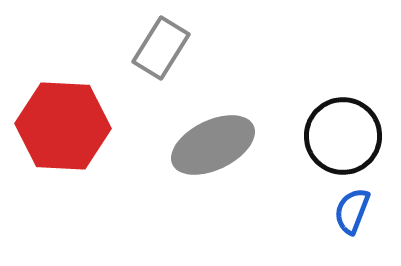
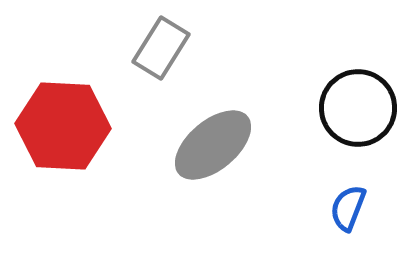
black circle: moved 15 px right, 28 px up
gray ellipse: rotated 14 degrees counterclockwise
blue semicircle: moved 4 px left, 3 px up
